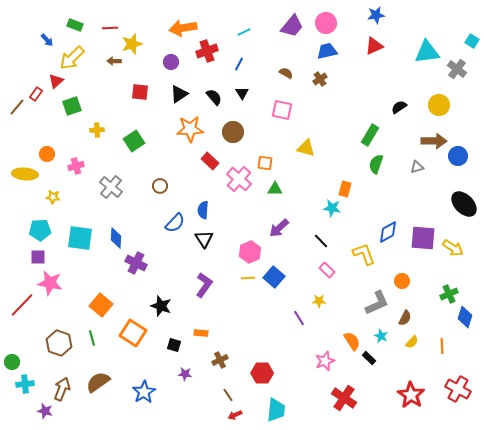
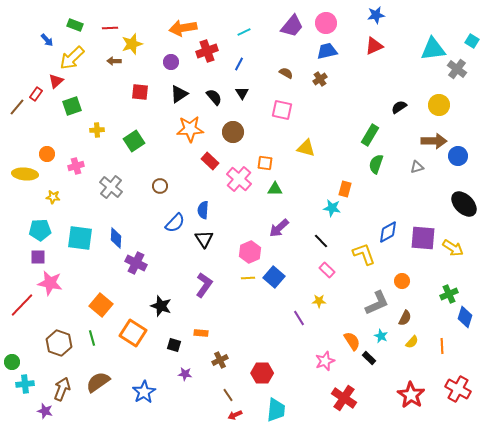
cyan triangle at (427, 52): moved 6 px right, 3 px up
